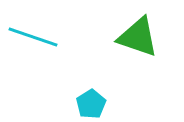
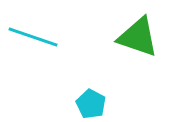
cyan pentagon: rotated 12 degrees counterclockwise
